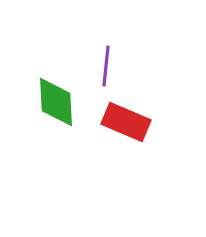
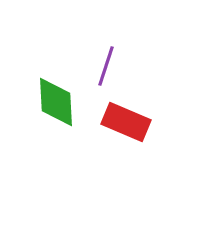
purple line: rotated 12 degrees clockwise
